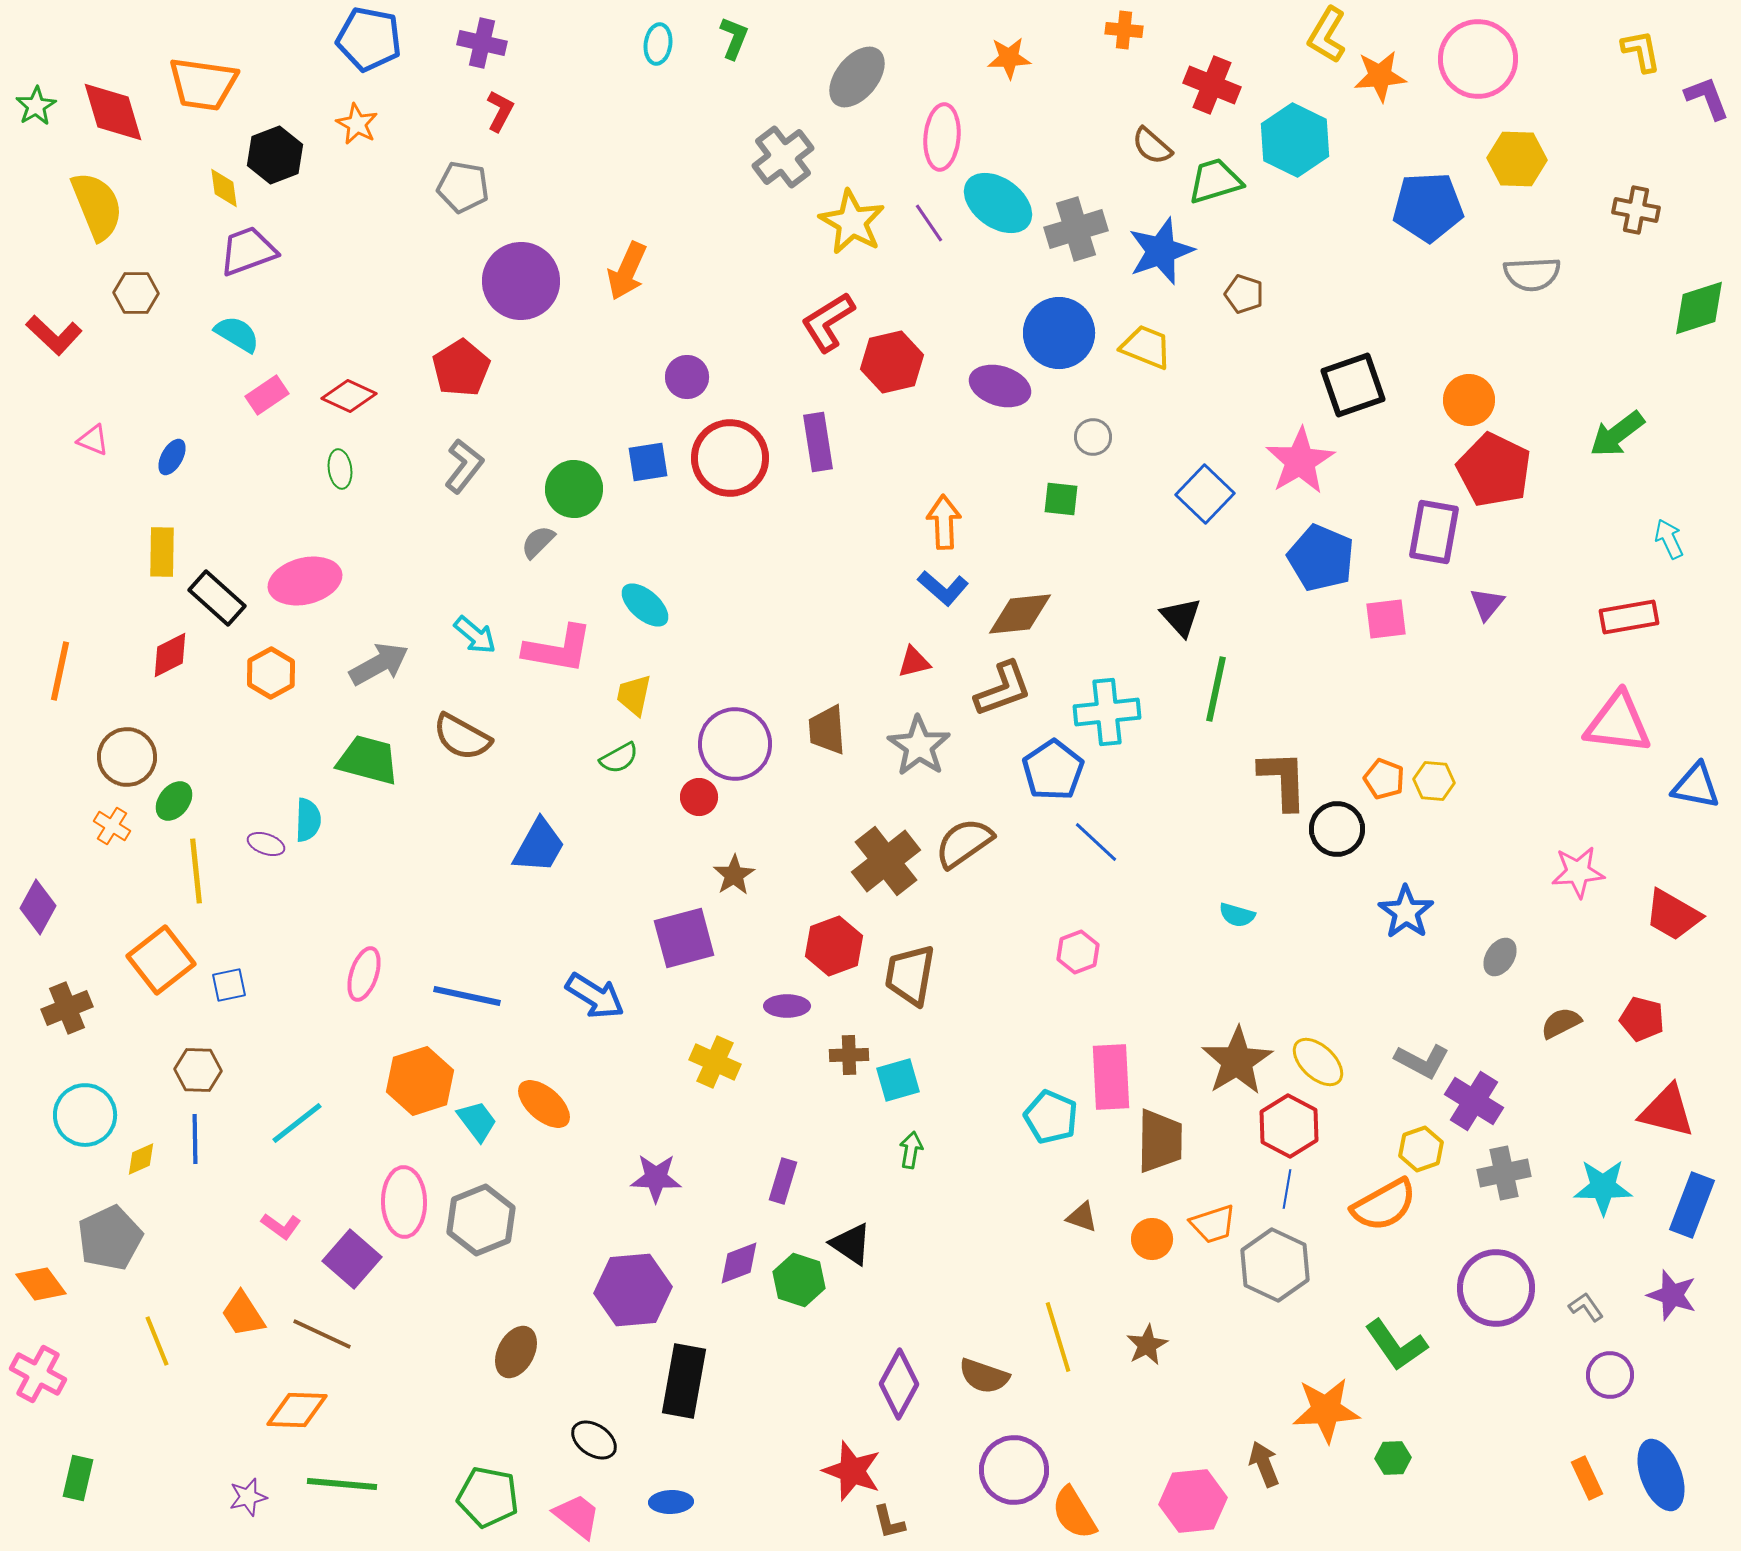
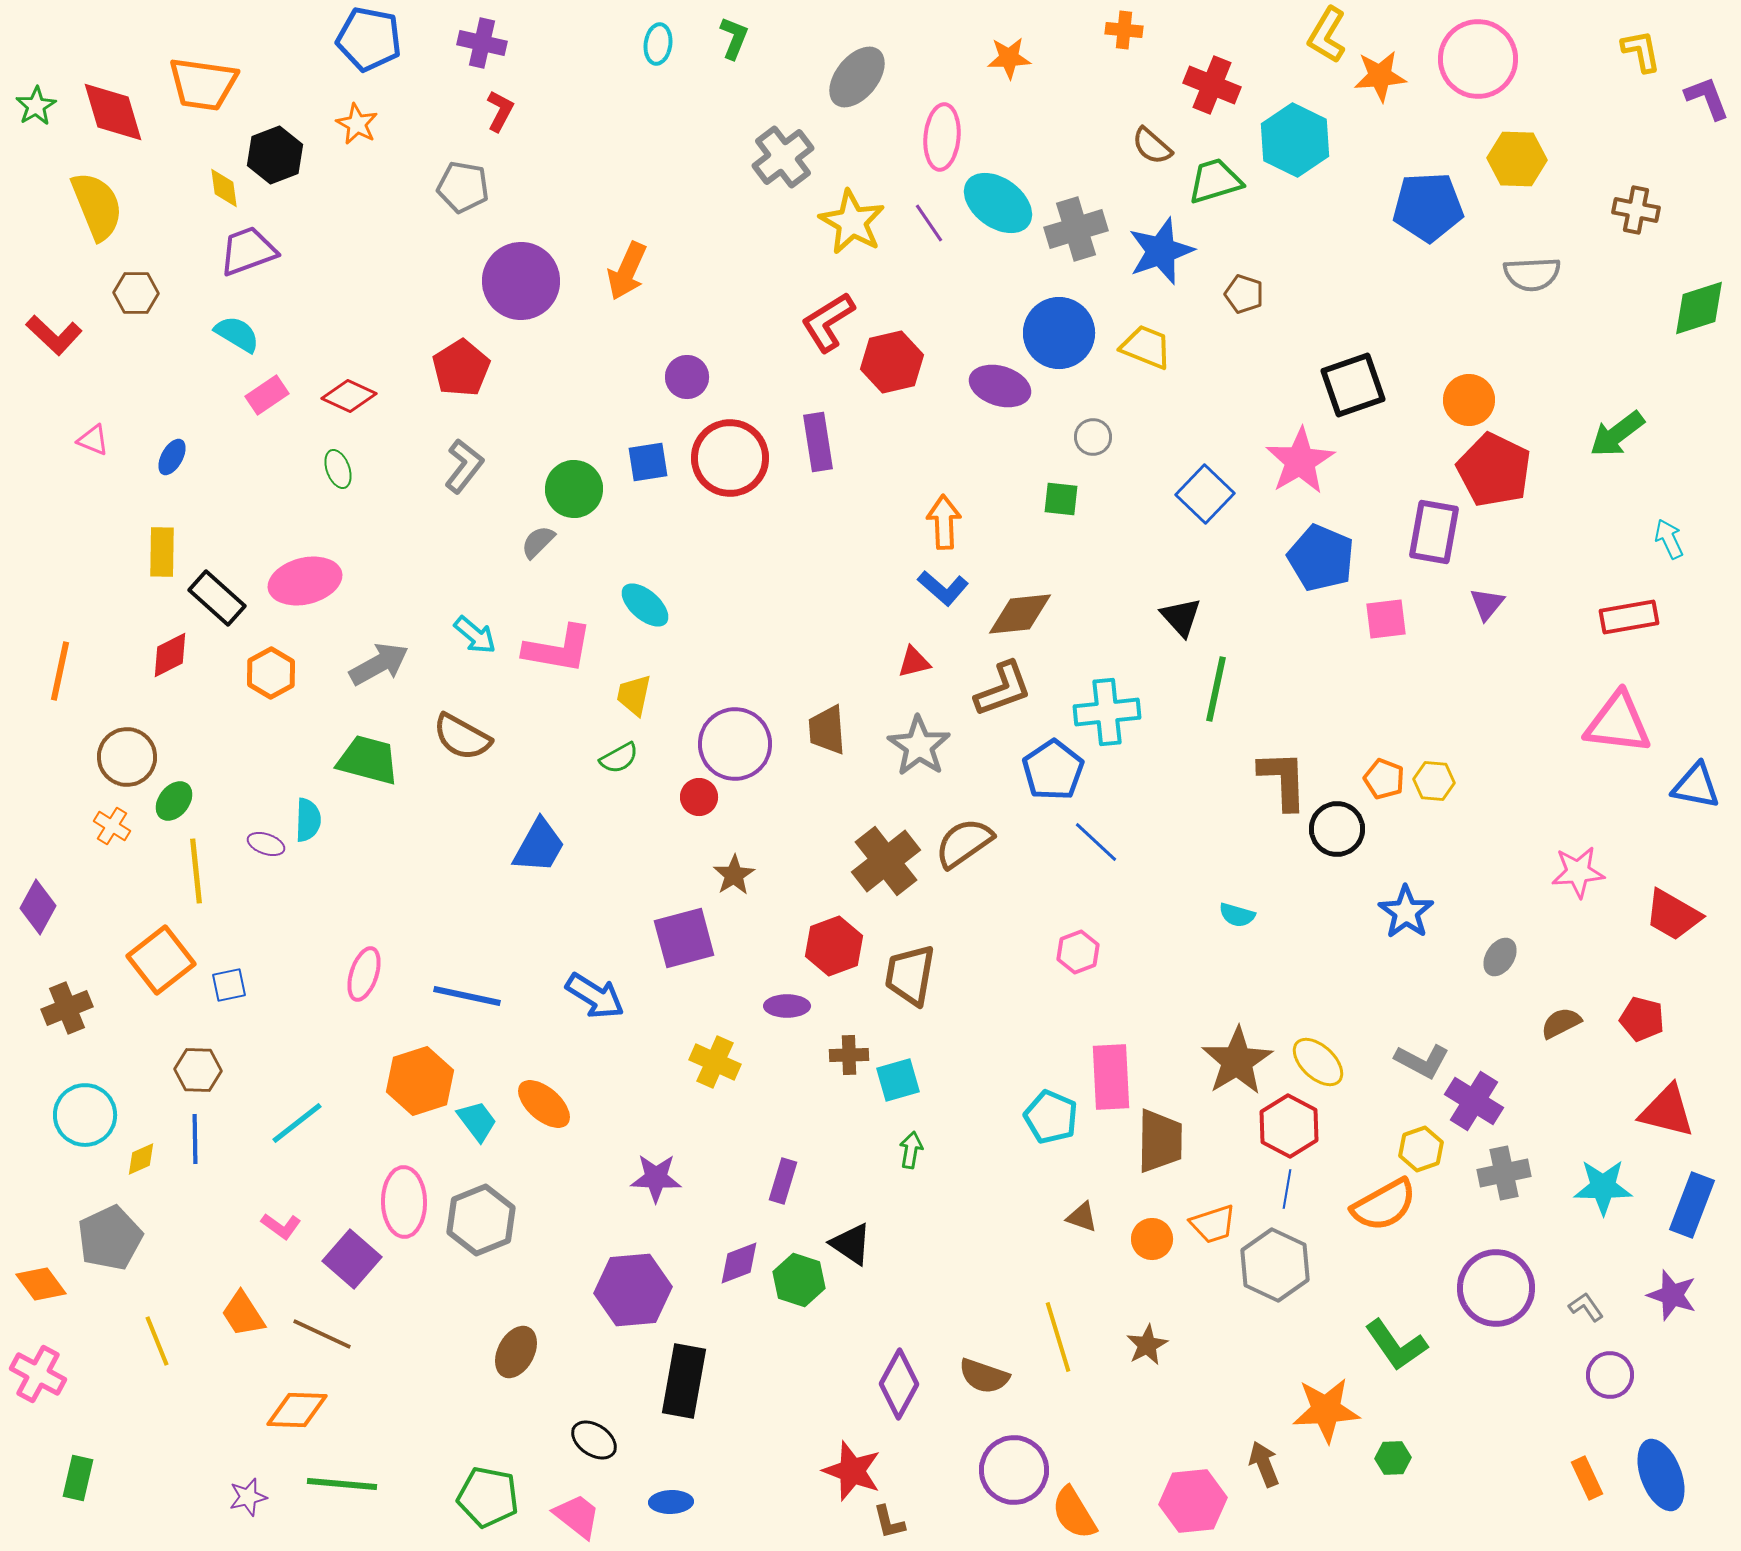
green ellipse at (340, 469): moved 2 px left; rotated 12 degrees counterclockwise
